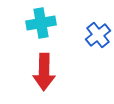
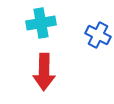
blue cross: rotated 25 degrees counterclockwise
